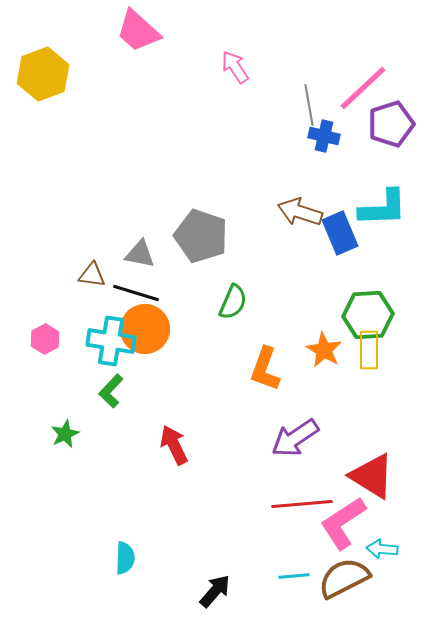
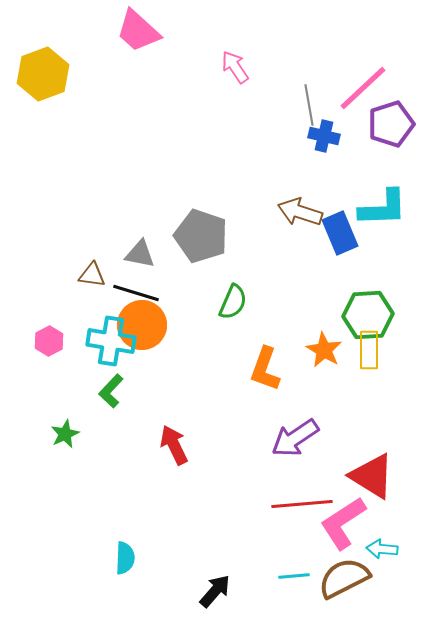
orange circle: moved 3 px left, 4 px up
pink hexagon: moved 4 px right, 2 px down
